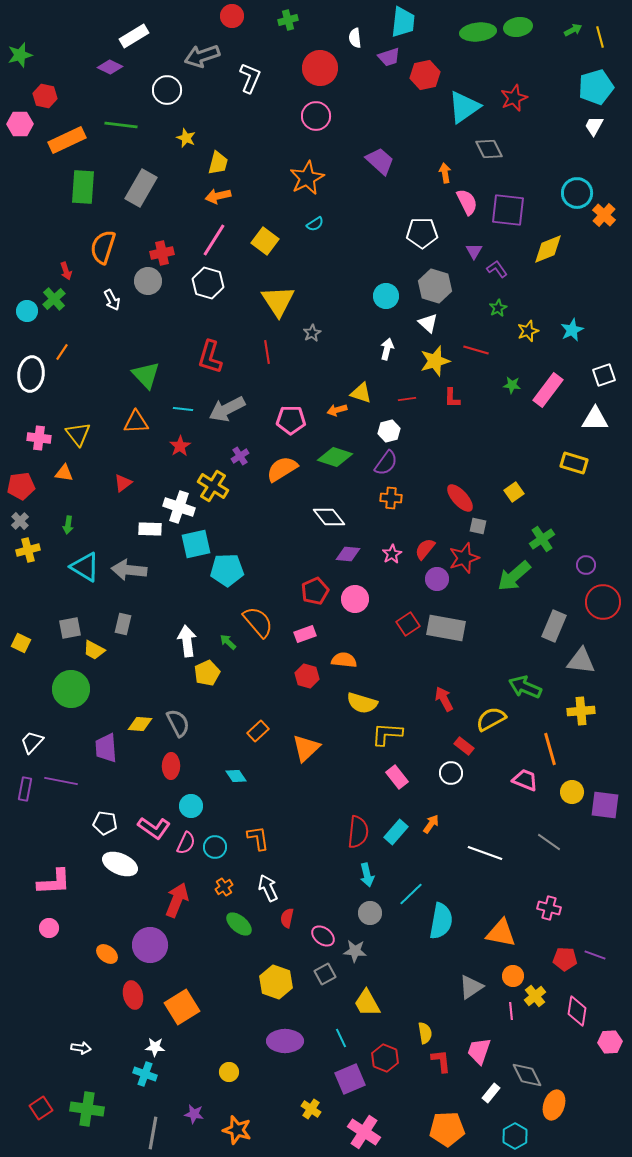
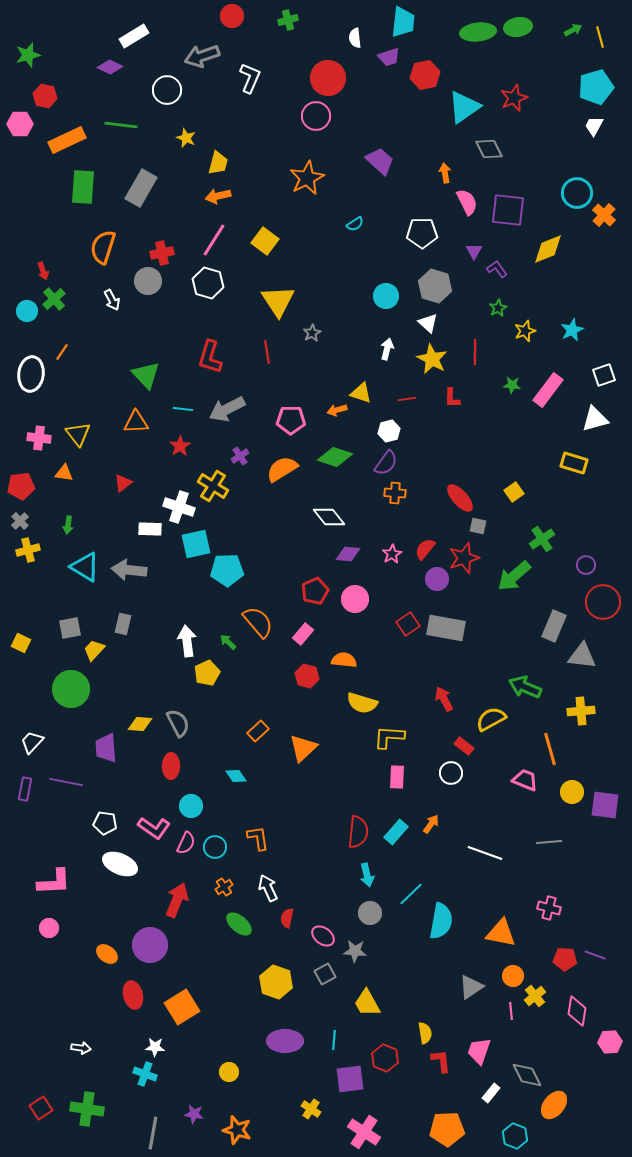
green star at (20, 55): moved 8 px right
red circle at (320, 68): moved 8 px right, 10 px down
cyan semicircle at (315, 224): moved 40 px right
red arrow at (66, 271): moved 23 px left
yellow star at (528, 331): moved 3 px left
red line at (476, 350): moved 1 px left, 2 px down; rotated 75 degrees clockwise
yellow star at (435, 361): moved 3 px left, 2 px up; rotated 28 degrees counterclockwise
white triangle at (595, 419): rotated 16 degrees counterclockwise
orange cross at (391, 498): moved 4 px right, 5 px up
pink rectangle at (305, 634): moved 2 px left; rotated 30 degrees counterclockwise
yellow trapezoid at (94, 650): rotated 105 degrees clockwise
gray triangle at (581, 661): moved 1 px right, 5 px up
yellow L-shape at (387, 734): moved 2 px right, 3 px down
orange triangle at (306, 748): moved 3 px left
pink rectangle at (397, 777): rotated 40 degrees clockwise
purple line at (61, 781): moved 5 px right, 1 px down
gray line at (549, 842): rotated 40 degrees counterclockwise
cyan line at (341, 1038): moved 7 px left, 2 px down; rotated 30 degrees clockwise
purple square at (350, 1079): rotated 16 degrees clockwise
orange ellipse at (554, 1105): rotated 20 degrees clockwise
cyan hexagon at (515, 1136): rotated 10 degrees counterclockwise
